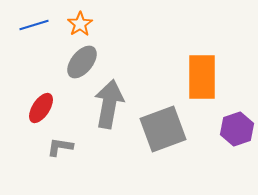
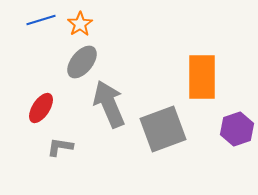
blue line: moved 7 px right, 5 px up
gray arrow: rotated 33 degrees counterclockwise
